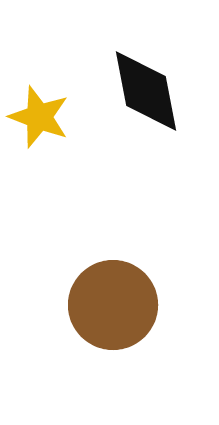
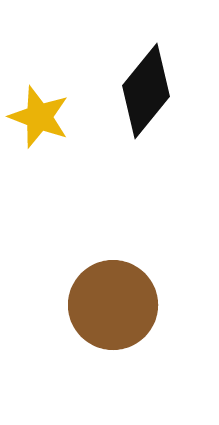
black diamond: rotated 50 degrees clockwise
